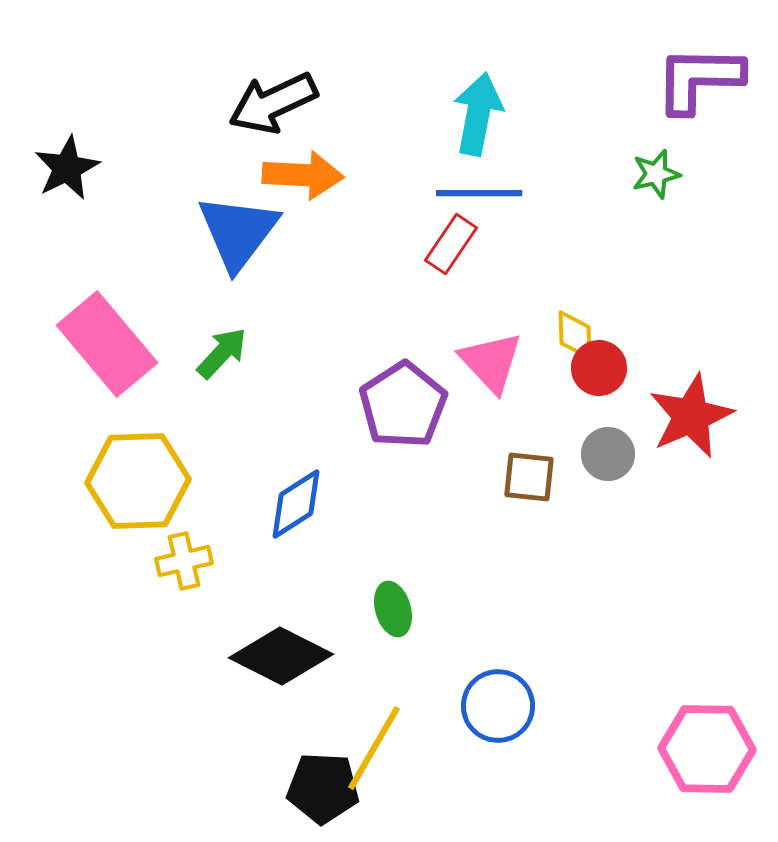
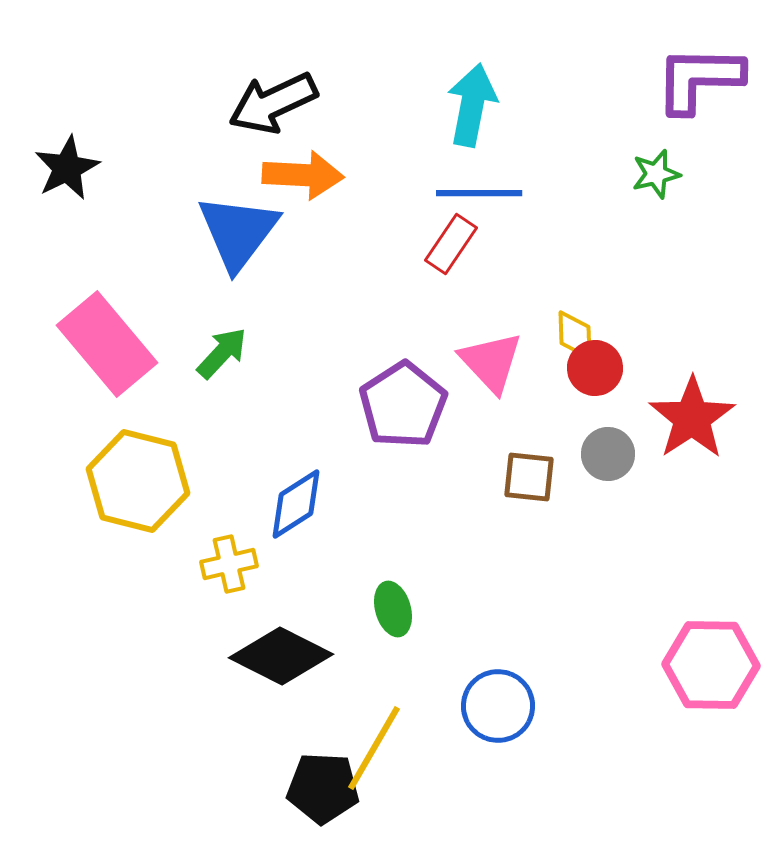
cyan arrow: moved 6 px left, 9 px up
red circle: moved 4 px left
red star: moved 1 px right, 2 px down; rotated 10 degrees counterclockwise
yellow hexagon: rotated 16 degrees clockwise
yellow cross: moved 45 px right, 3 px down
pink hexagon: moved 4 px right, 84 px up
